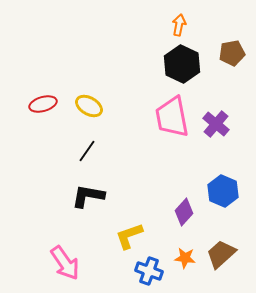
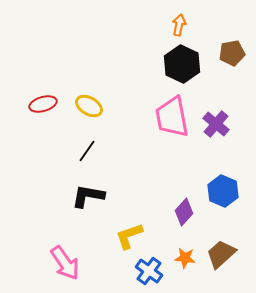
blue cross: rotated 16 degrees clockwise
